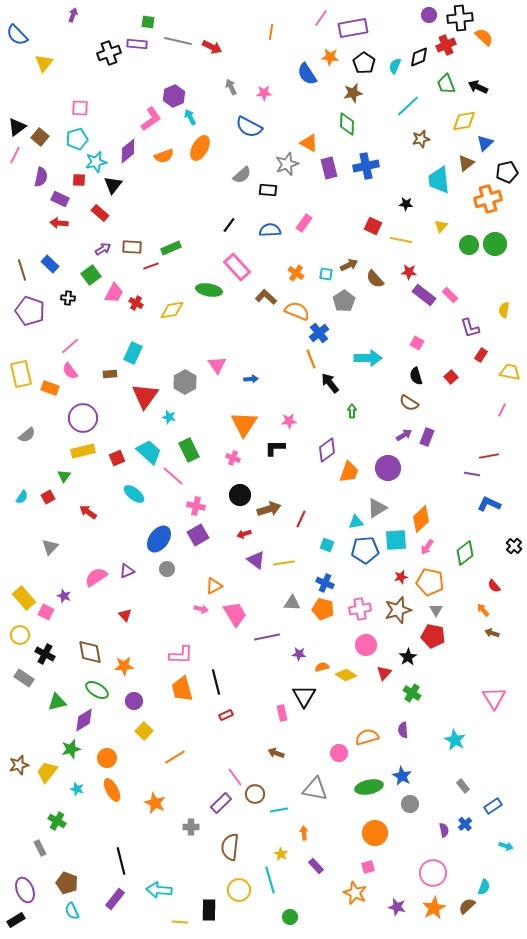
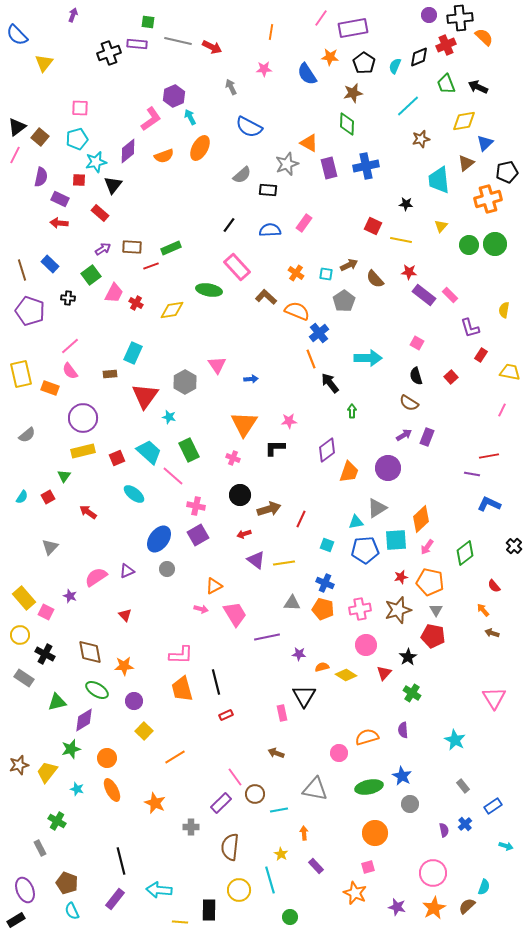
pink star at (264, 93): moved 24 px up
purple star at (64, 596): moved 6 px right
